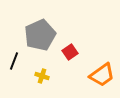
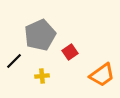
black line: rotated 24 degrees clockwise
yellow cross: rotated 24 degrees counterclockwise
